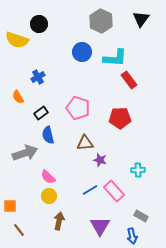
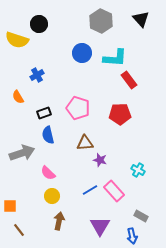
black triangle: rotated 18 degrees counterclockwise
blue circle: moved 1 px down
blue cross: moved 1 px left, 2 px up
black rectangle: moved 3 px right; rotated 16 degrees clockwise
red pentagon: moved 4 px up
gray arrow: moved 3 px left
cyan cross: rotated 32 degrees clockwise
pink semicircle: moved 4 px up
yellow circle: moved 3 px right
